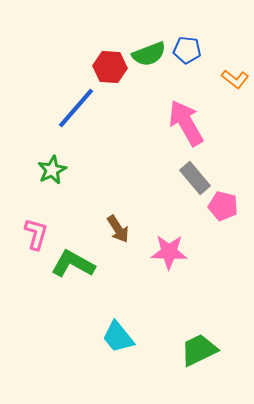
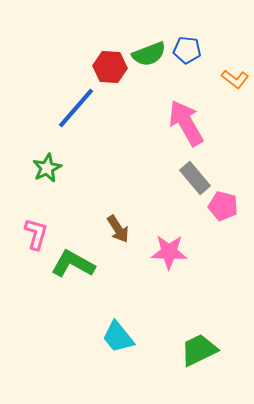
green star: moved 5 px left, 2 px up
